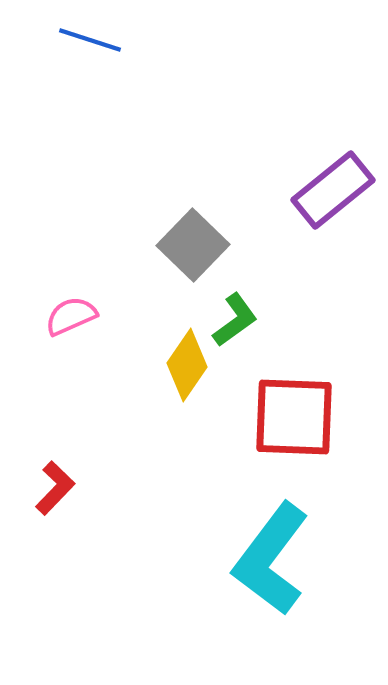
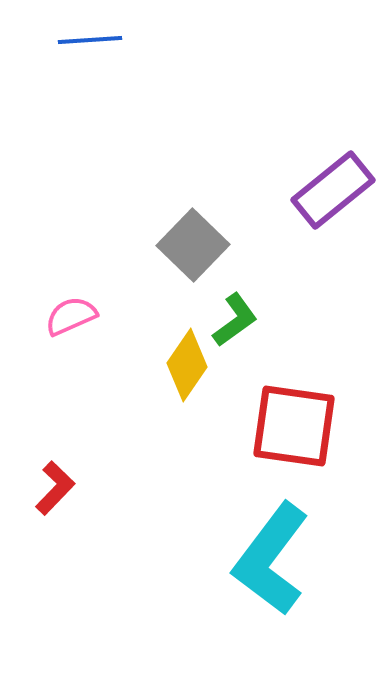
blue line: rotated 22 degrees counterclockwise
red square: moved 9 px down; rotated 6 degrees clockwise
